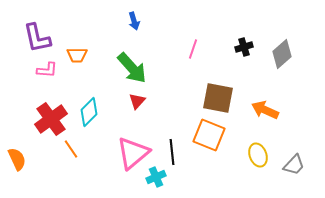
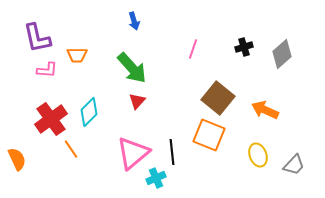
brown square: rotated 28 degrees clockwise
cyan cross: moved 1 px down
